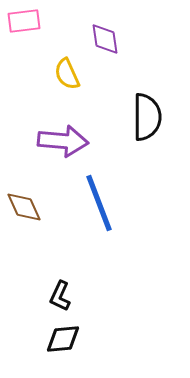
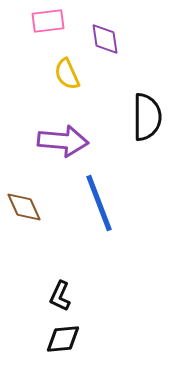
pink rectangle: moved 24 px right
